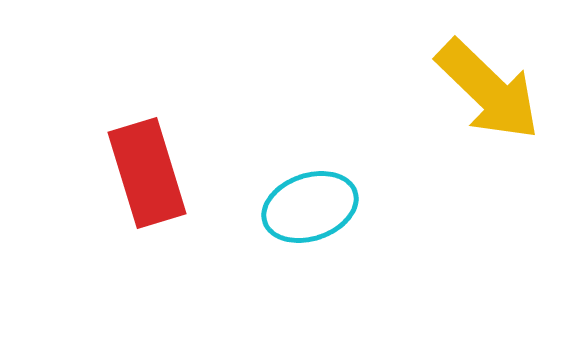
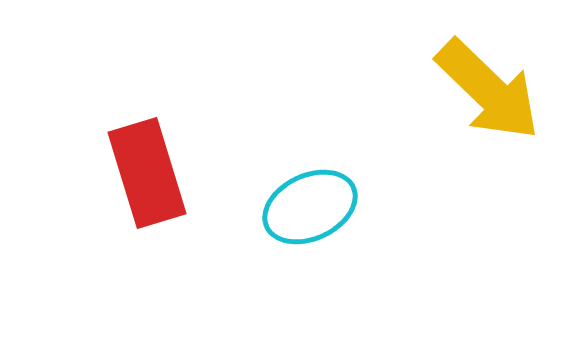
cyan ellipse: rotated 6 degrees counterclockwise
